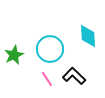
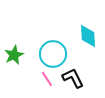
cyan circle: moved 3 px right, 5 px down
black L-shape: moved 1 px left, 2 px down; rotated 20 degrees clockwise
